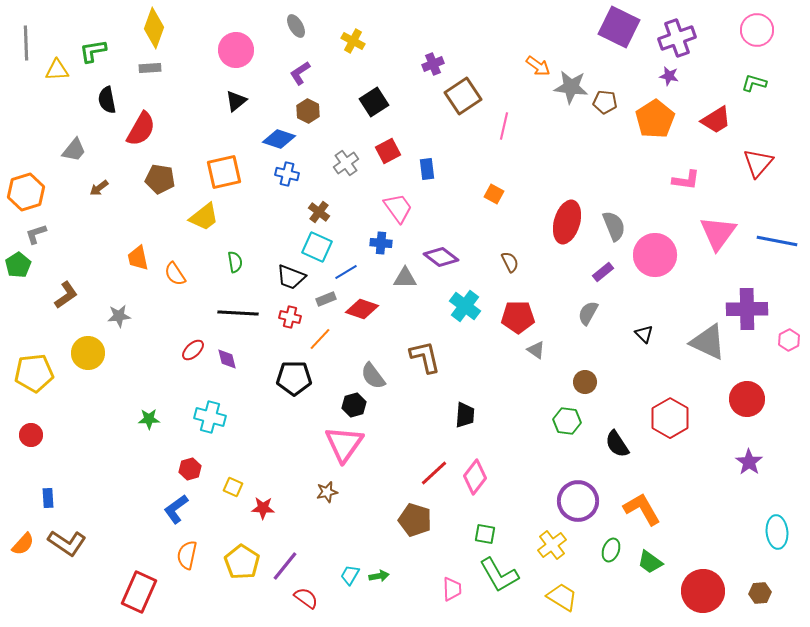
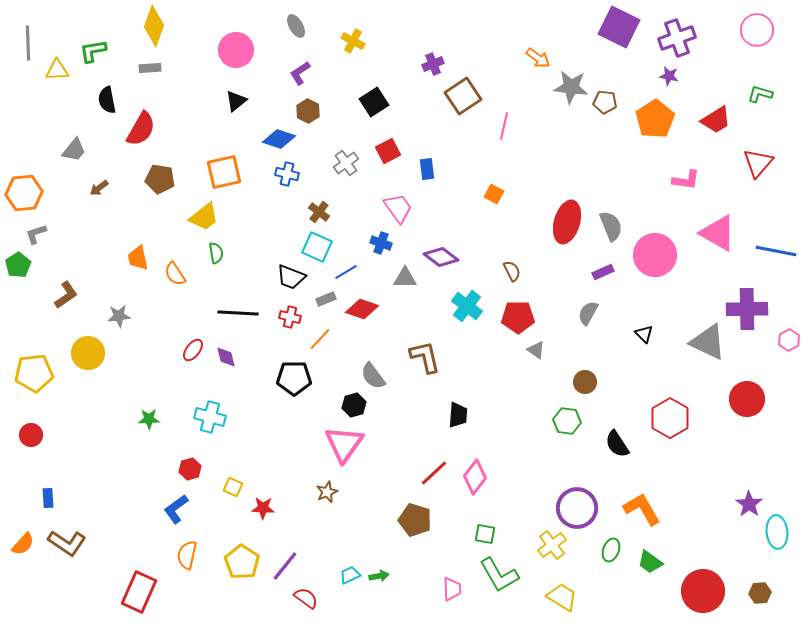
yellow diamond at (154, 28): moved 2 px up
gray line at (26, 43): moved 2 px right
orange arrow at (538, 66): moved 8 px up
green L-shape at (754, 83): moved 6 px right, 11 px down
orange hexagon at (26, 192): moved 2 px left, 1 px down; rotated 12 degrees clockwise
gray semicircle at (614, 226): moved 3 px left
pink triangle at (718, 233): rotated 36 degrees counterclockwise
blue line at (777, 241): moved 1 px left, 10 px down
blue cross at (381, 243): rotated 15 degrees clockwise
green semicircle at (235, 262): moved 19 px left, 9 px up
brown semicircle at (510, 262): moved 2 px right, 9 px down
purple rectangle at (603, 272): rotated 15 degrees clockwise
cyan cross at (465, 306): moved 2 px right
red ellipse at (193, 350): rotated 10 degrees counterclockwise
purple diamond at (227, 359): moved 1 px left, 2 px up
black trapezoid at (465, 415): moved 7 px left
purple star at (749, 462): moved 42 px down
brown star at (327, 492): rotated 10 degrees counterclockwise
purple circle at (578, 501): moved 1 px left, 7 px down
cyan trapezoid at (350, 575): rotated 35 degrees clockwise
